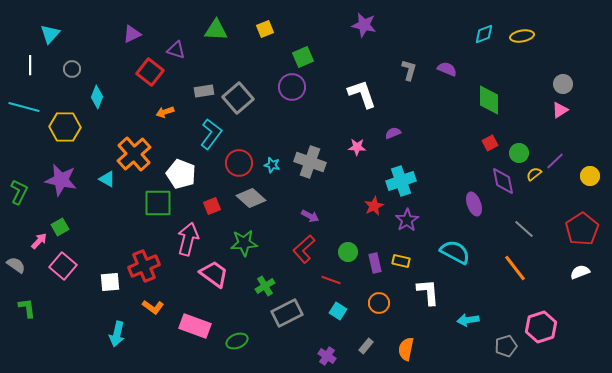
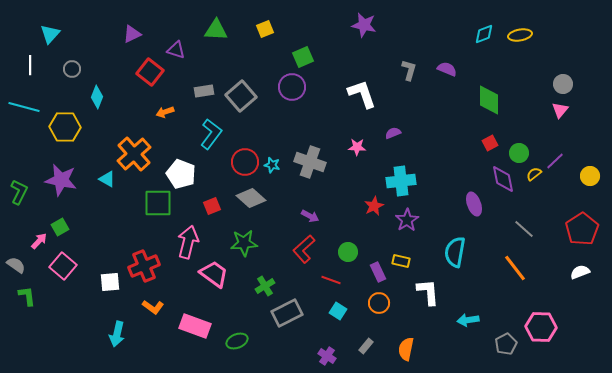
yellow ellipse at (522, 36): moved 2 px left, 1 px up
gray square at (238, 98): moved 3 px right, 2 px up
pink triangle at (560, 110): rotated 18 degrees counterclockwise
red circle at (239, 163): moved 6 px right, 1 px up
cyan cross at (401, 181): rotated 12 degrees clockwise
purple diamond at (503, 181): moved 2 px up
pink arrow at (188, 239): moved 3 px down
cyan semicircle at (455, 252): rotated 108 degrees counterclockwise
purple rectangle at (375, 263): moved 3 px right, 9 px down; rotated 12 degrees counterclockwise
green L-shape at (27, 308): moved 12 px up
pink hexagon at (541, 327): rotated 20 degrees clockwise
gray pentagon at (506, 346): moved 2 px up; rotated 10 degrees counterclockwise
